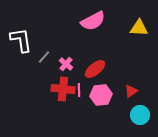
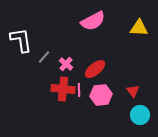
red triangle: moved 2 px right; rotated 32 degrees counterclockwise
